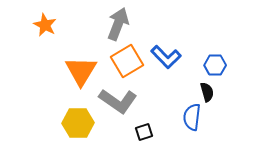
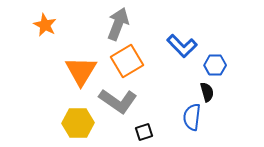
blue L-shape: moved 16 px right, 11 px up
